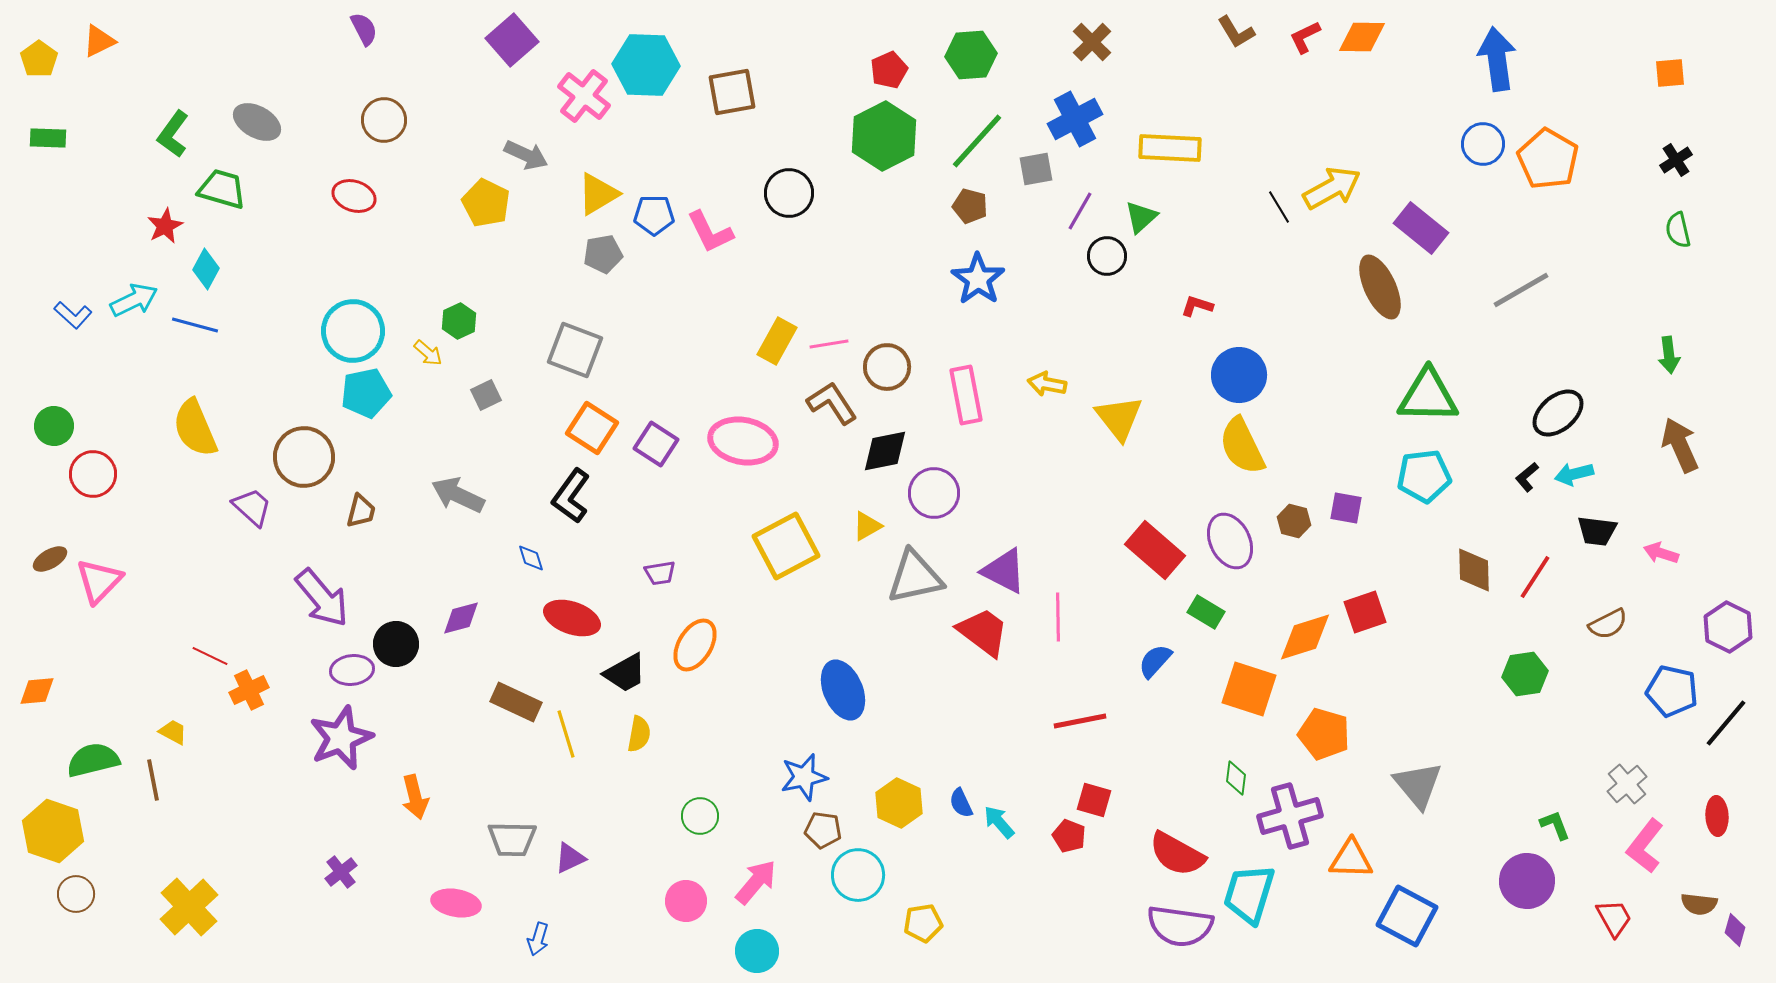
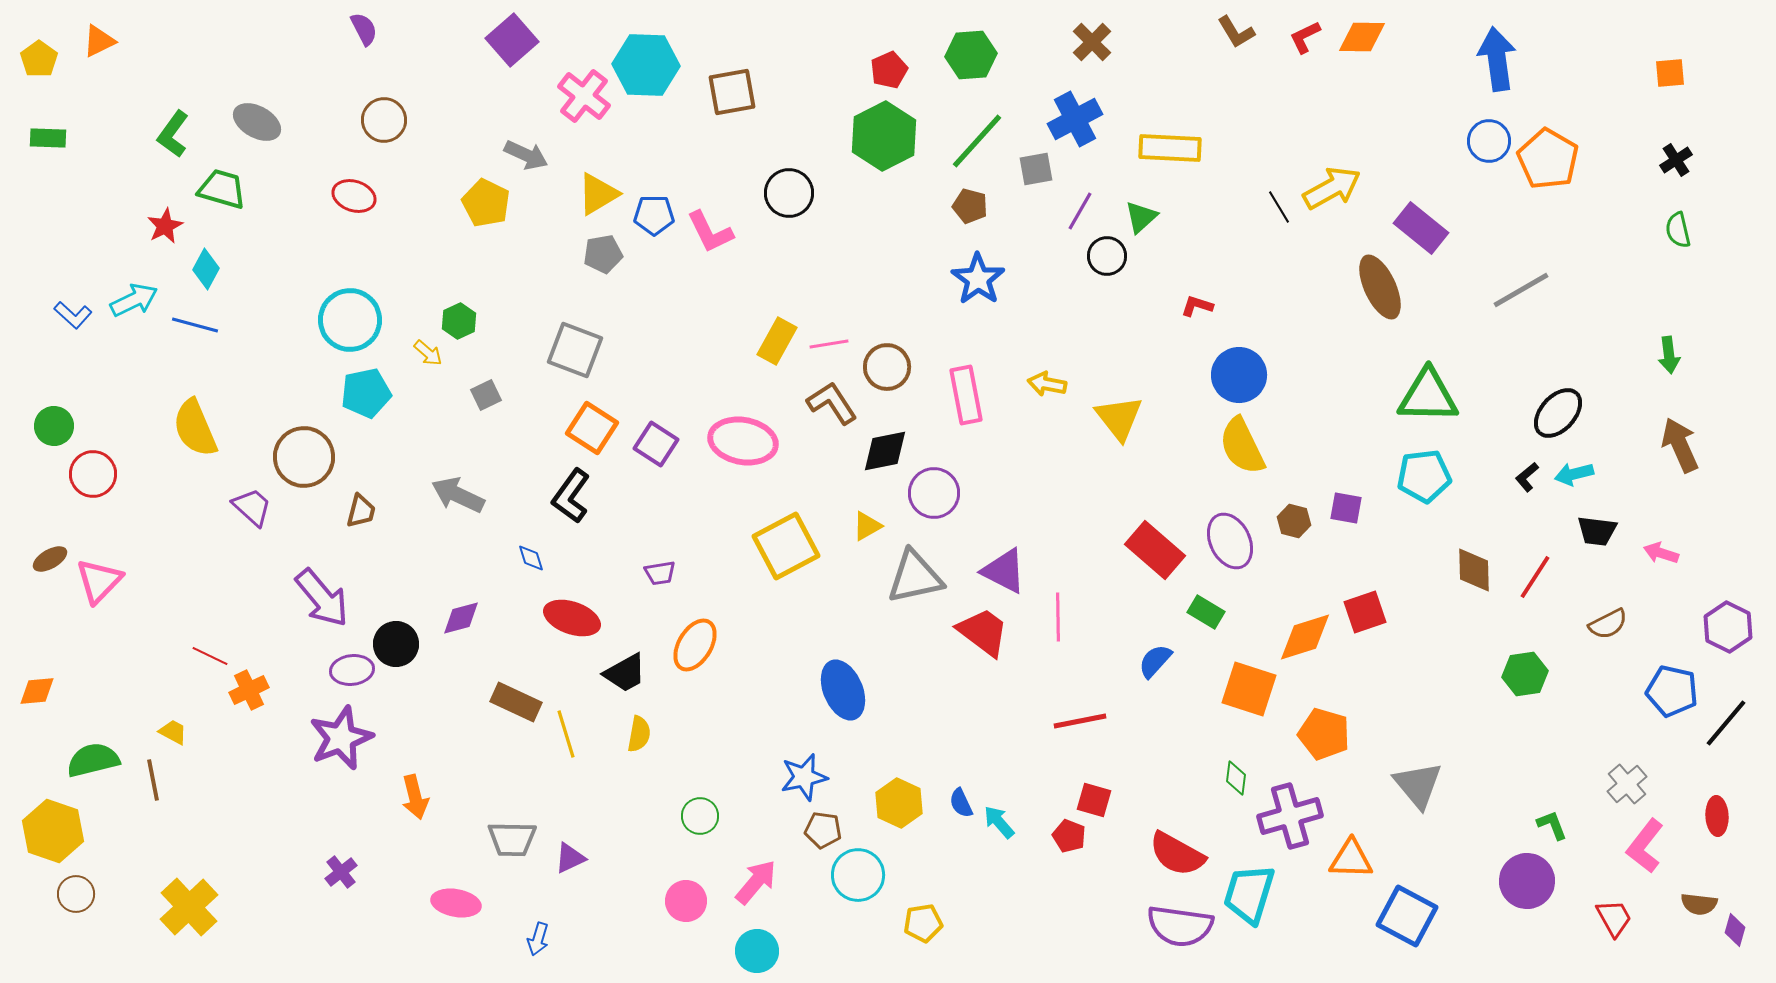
blue circle at (1483, 144): moved 6 px right, 3 px up
cyan circle at (353, 331): moved 3 px left, 11 px up
black ellipse at (1558, 413): rotated 8 degrees counterclockwise
green L-shape at (1555, 825): moved 3 px left
